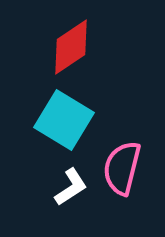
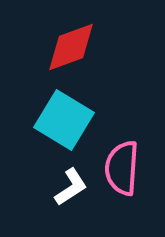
red diamond: rotated 14 degrees clockwise
pink semicircle: rotated 10 degrees counterclockwise
